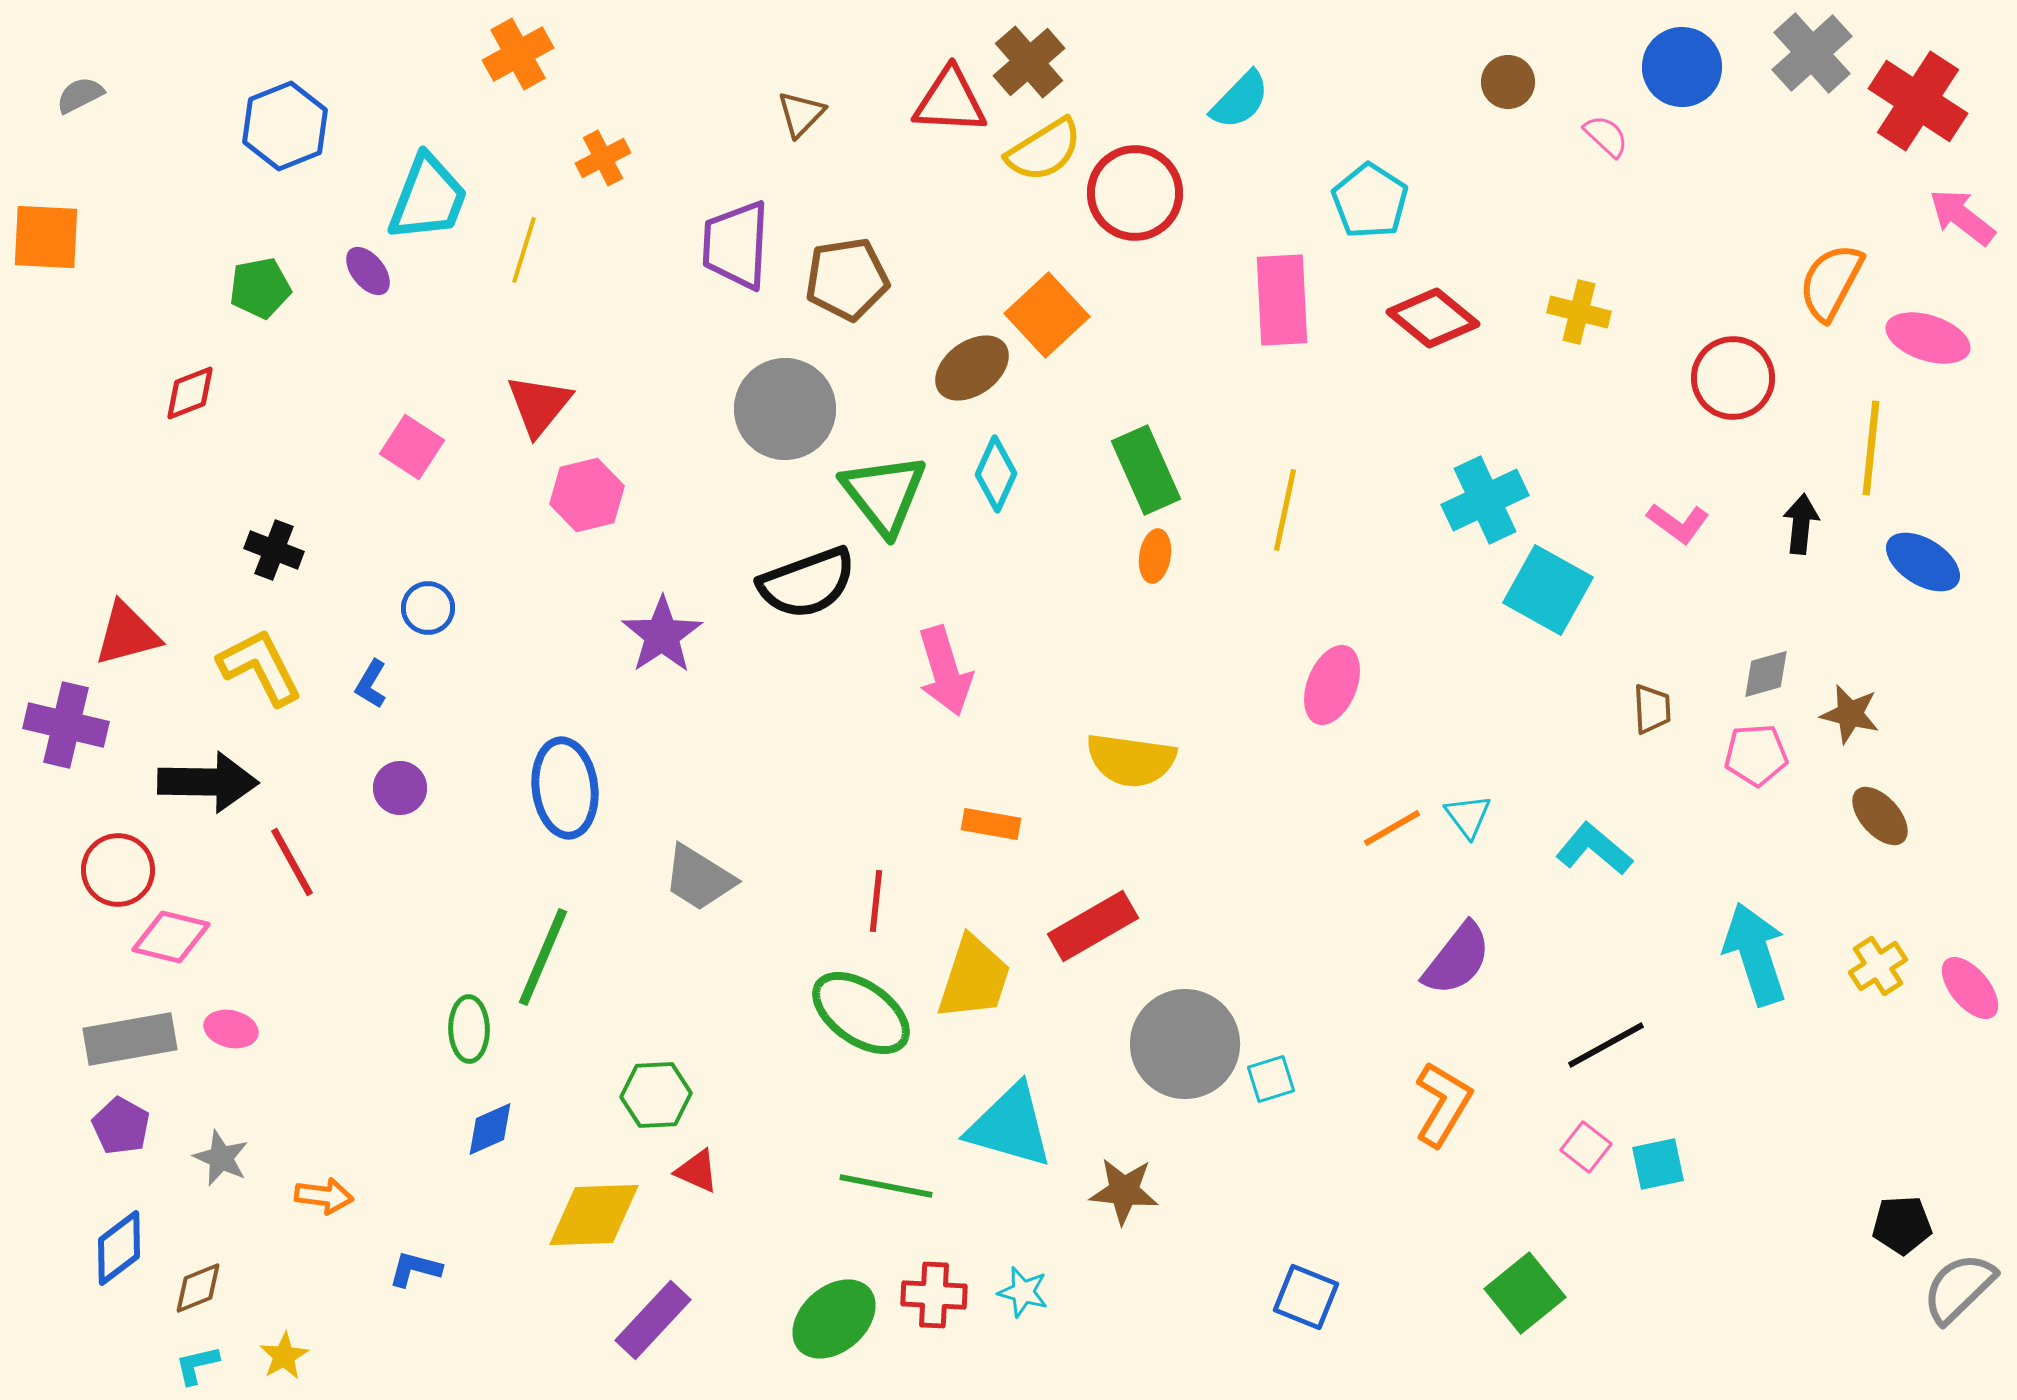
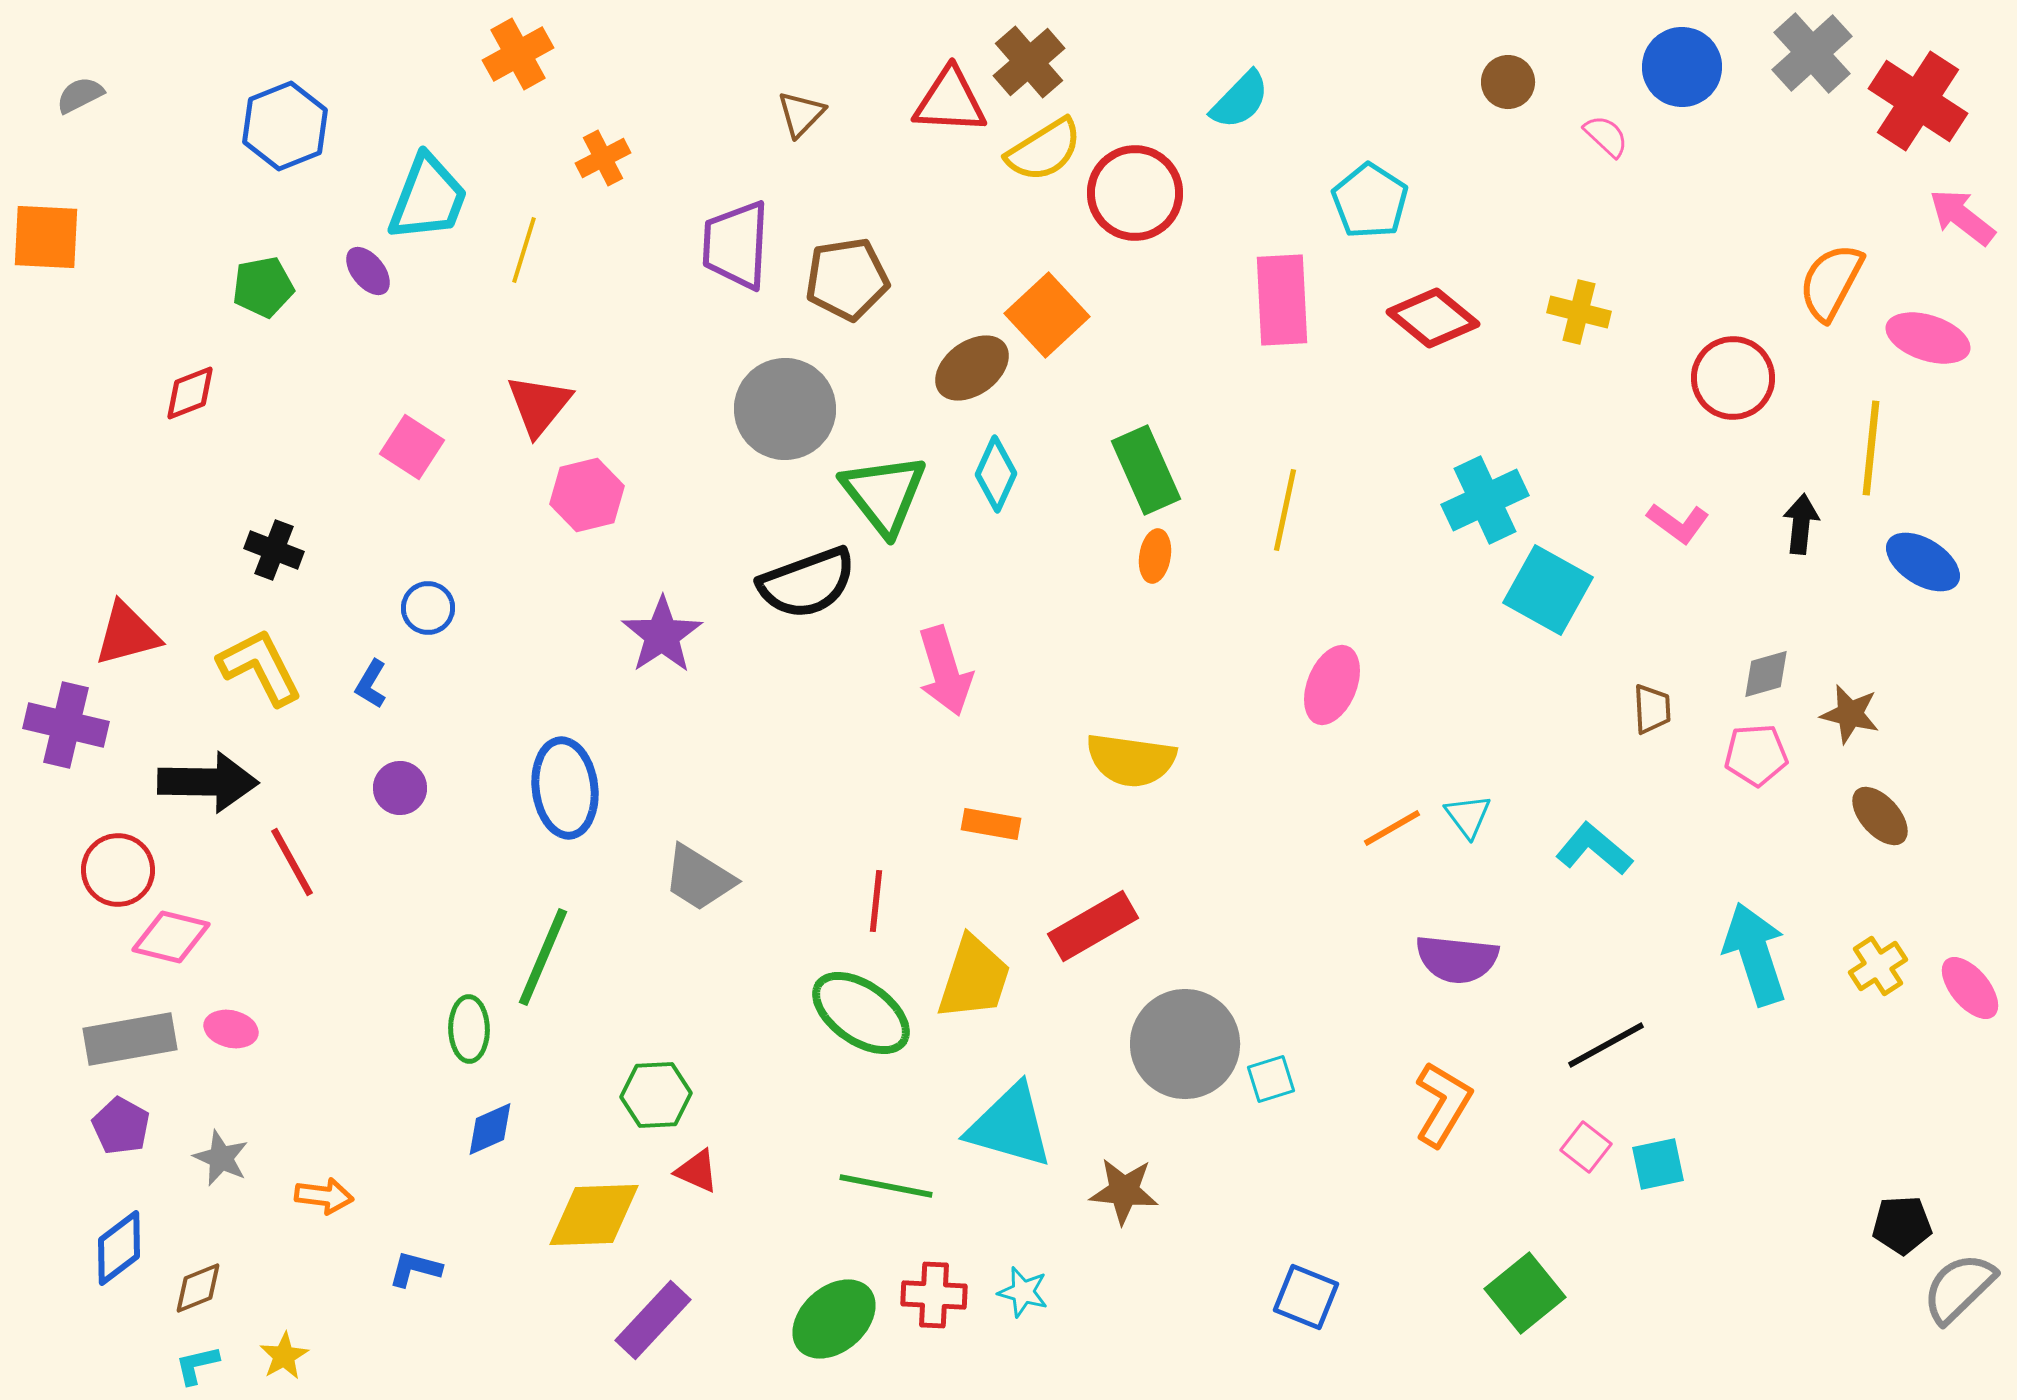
green pentagon at (260, 288): moved 3 px right, 1 px up
purple semicircle at (1457, 959): rotated 58 degrees clockwise
